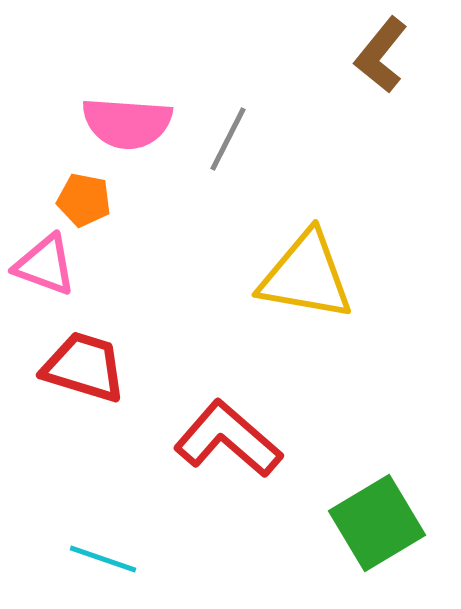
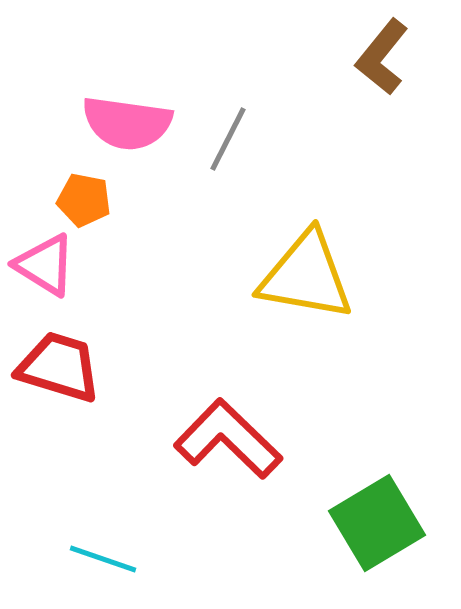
brown L-shape: moved 1 px right, 2 px down
pink semicircle: rotated 4 degrees clockwise
pink triangle: rotated 12 degrees clockwise
red trapezoid: moved 25 px left
red L-shape: rotated 3 degrees clockwise
